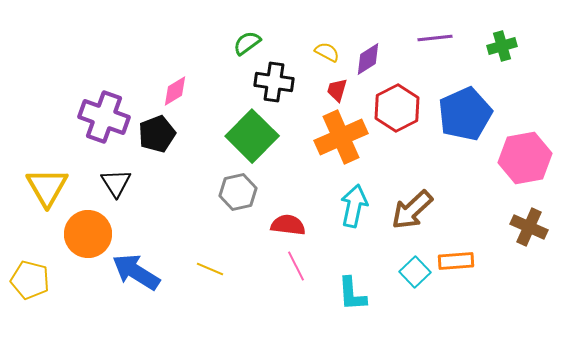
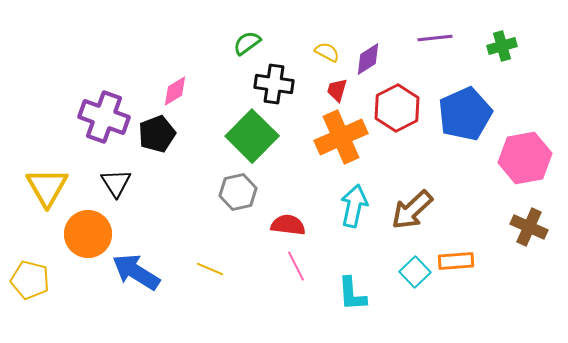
black cross: moved 2 px down
